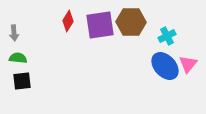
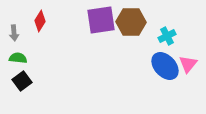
red diamond: moved 28 px left
purple square: moved 1 px right, 5 px up
black square: rotated 30 degrees counterclockwise
